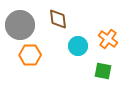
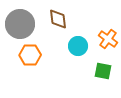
gray circle: moved 1 px up
